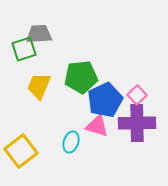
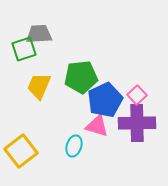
cyan ellipse: moved 3 px right, 4 px down
